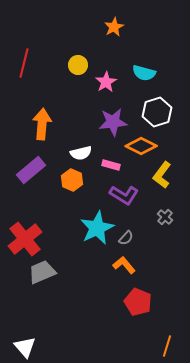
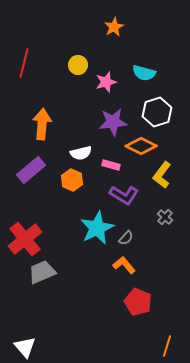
pink star: rotated 15 degrees clockwise
